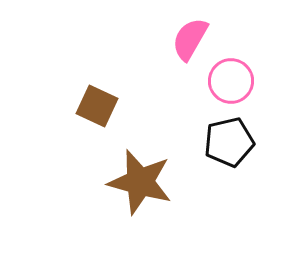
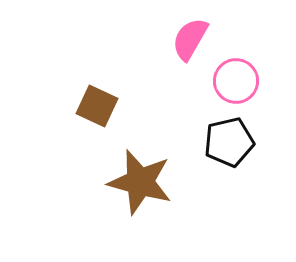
pink circle: moved 5 px right
